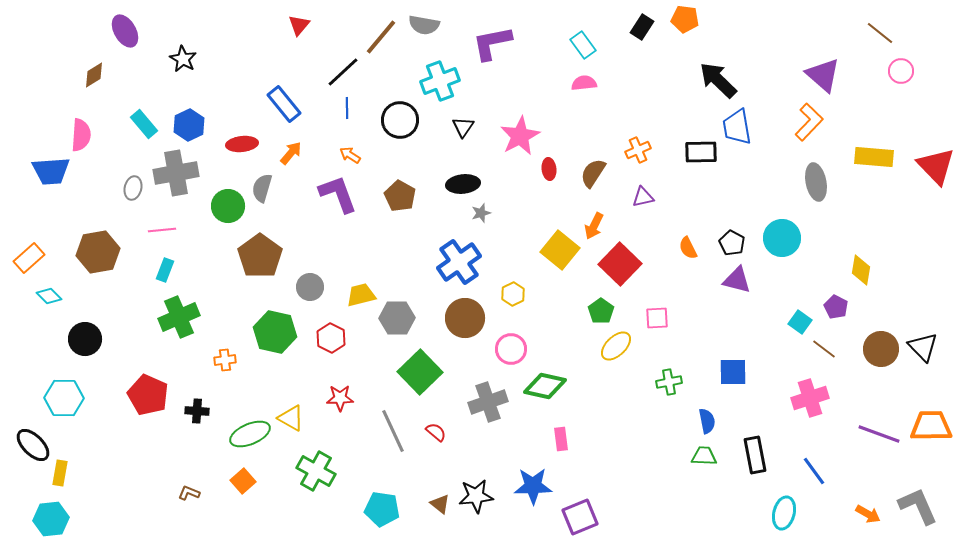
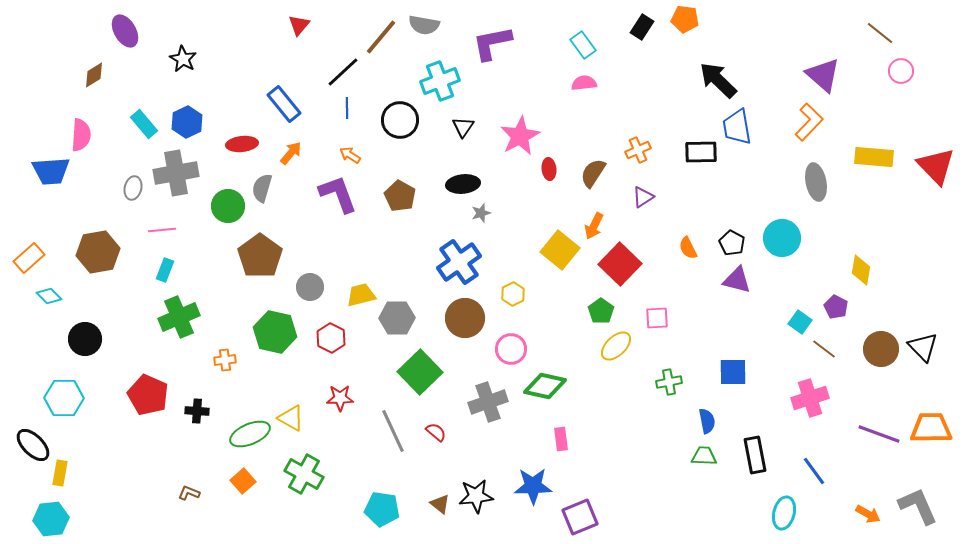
blue hexagon at (189, 125): moved 2 px left, 3 px up
purple triangle at (643, 197): rotated 20 degrees counterclockwise
orange trapezoid at (931, 426): moved 2 px down
green cross at (316, 471): moved 12 px left, 3 px down
